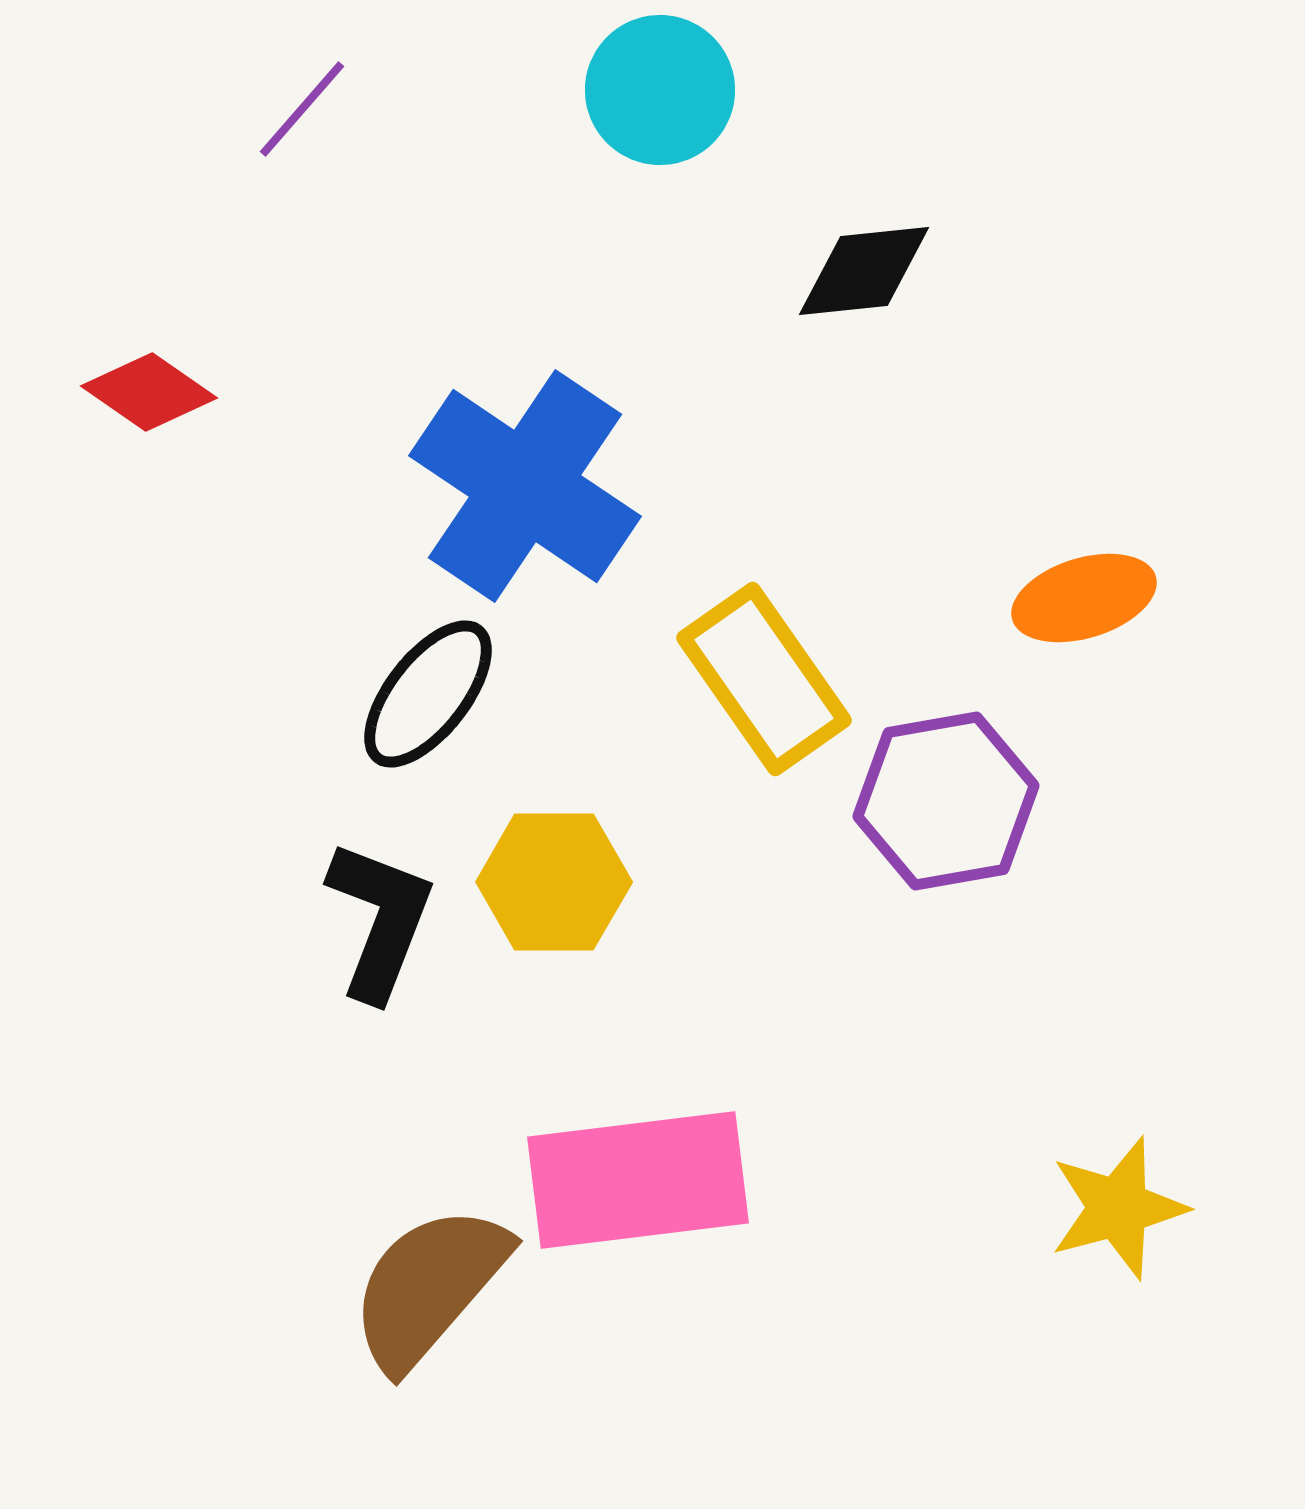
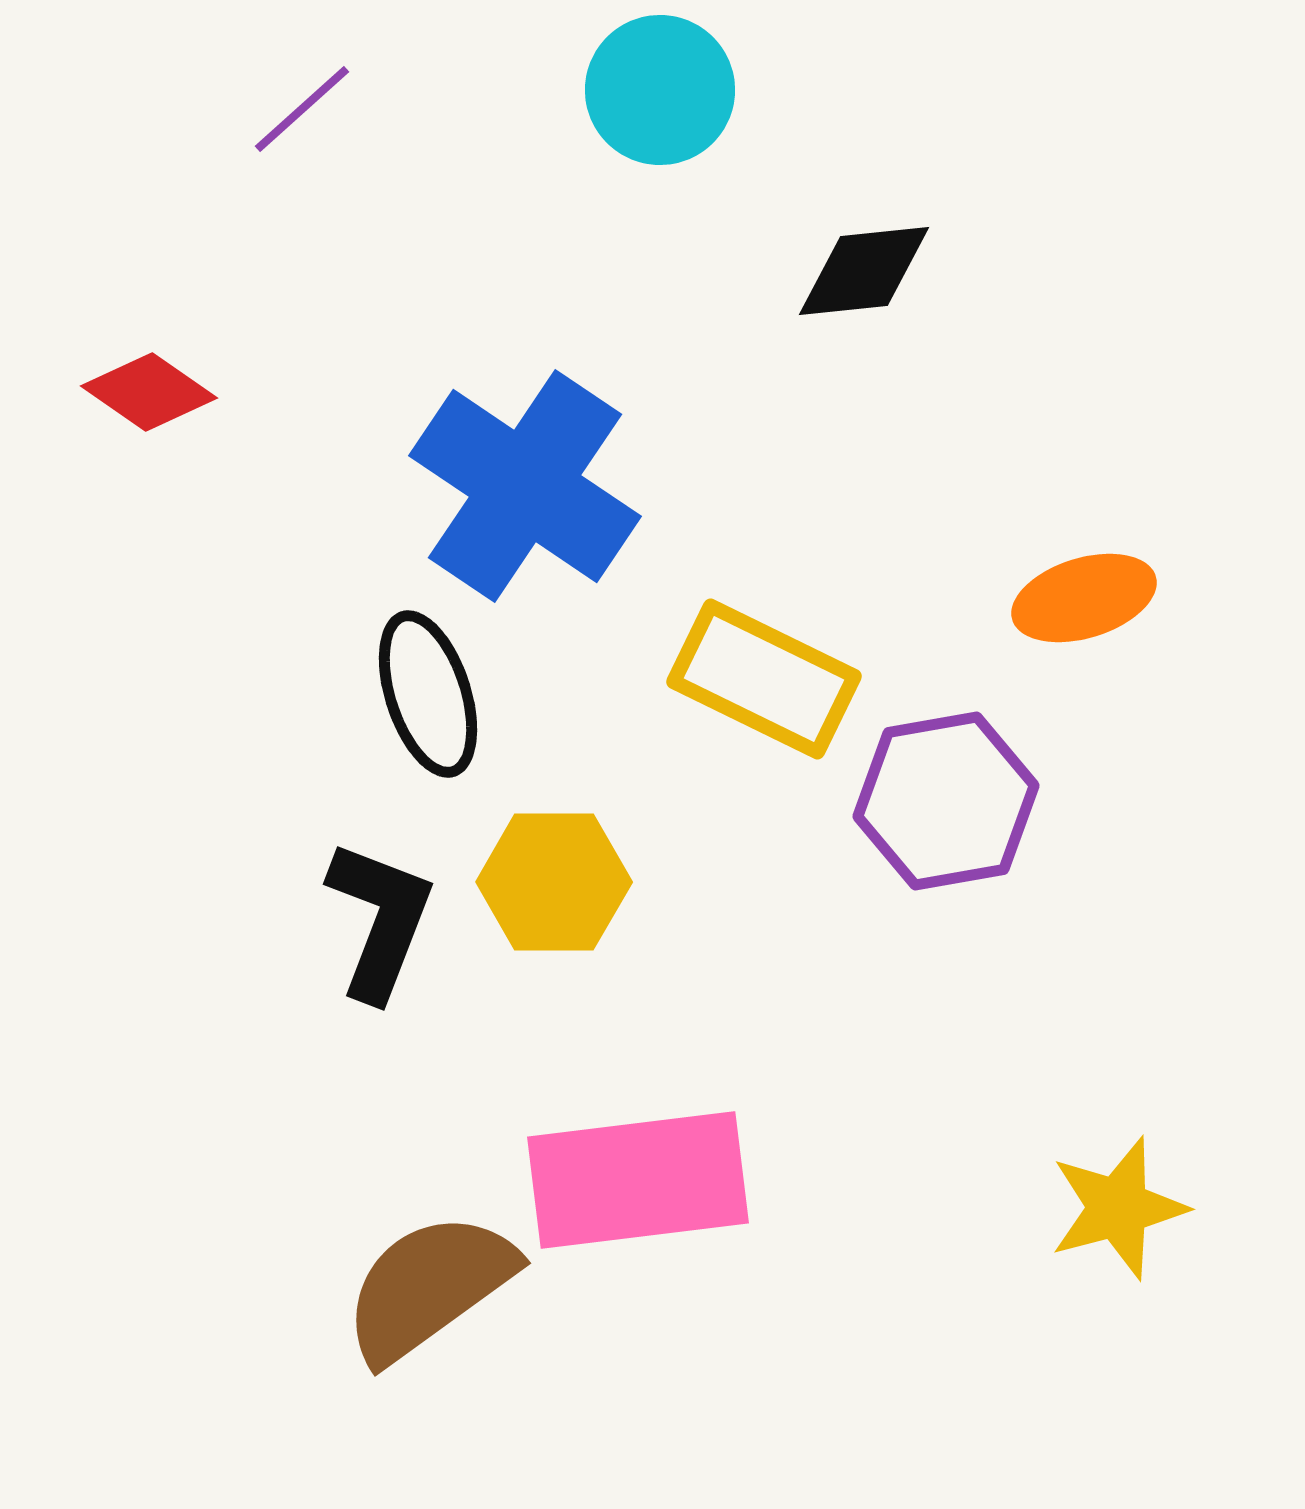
purple line: rotated 7 degrees clockwise
yellow rectangle: rotated 29 degrees counterclockwise
black ellipse: rotated 56 degrees counterclockwise
brown semicircle: rotated 13 degrees clockwise
